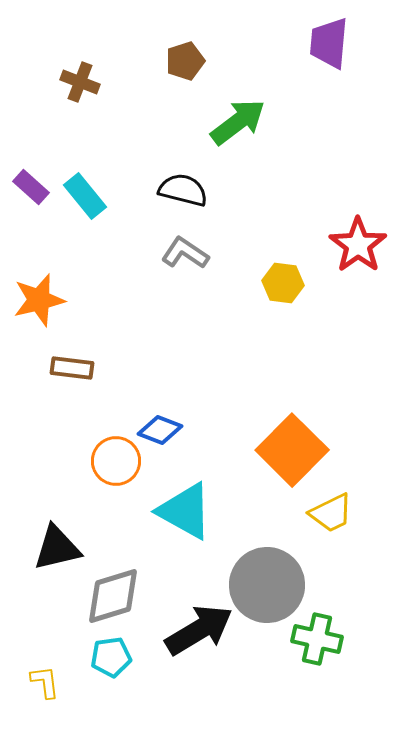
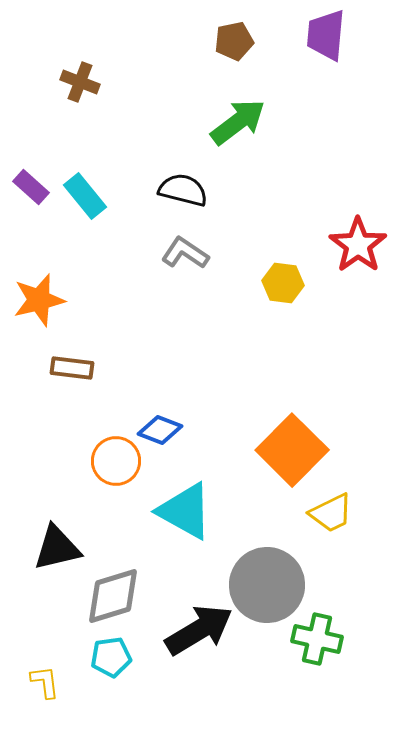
purple trapezoid: moved 3 px left, 8 px up
brown pentagon: moved 49 px right, 20 px up; rotated 6 degrees clockwise
